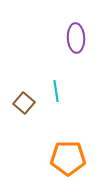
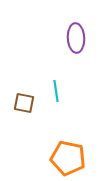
brown square: rotated 30 degrees counterclockwise
orange pentagon: rotated 12 degrees clockwise
